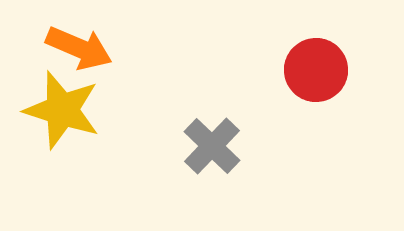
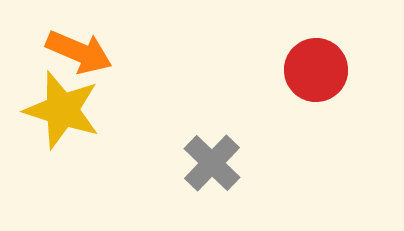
orange arrow: moved 4 px down
gray cross: moved 17 px down
